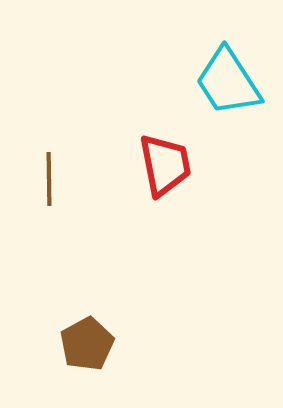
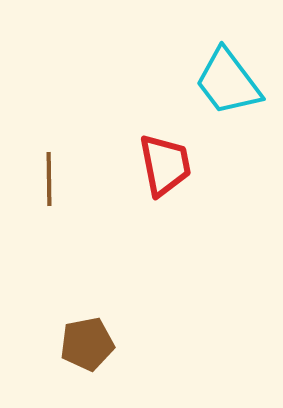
cyan trapezoid: rotated 4 degrees counterclockwise
brown pentagon: rotated 18 degrees clockwise
